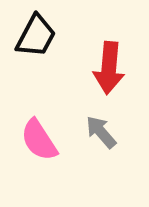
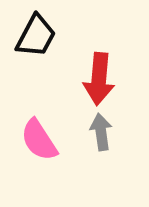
red arrow: moved 10 px left, 11 px down
gray arrow: rotated 33 degrees clockwise
